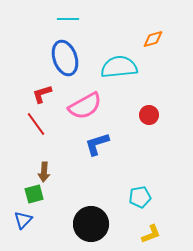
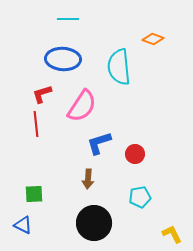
orange diamond: rotated 35 degrees clockwise
blue ellipse: moved 2 px left, 1 px down; rotated 68 degrees counterclockwise
cyan semicircle: rotated 90 degrees counterclockwise
pink semicircle: moved 3 px left; rotated 28 degrees counterclockwise
red circle: moved 14 px left, 39 px down
red line: rotated 30 degrees clockwise
blue L-shape: moved 2 px right, 1 px up
brown arrow: moved 44 px right, 7 px down
green square: rotated 12 degrees clockwise
blue triangle: moved 5 px down; rotated 48 degrees counterclockwise
black circle: moved 3 px right, 1 px up
yellow L-shape: moved 21 px right; rotated 95 degrees counterclockwise
